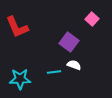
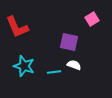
pink square: rotated 16 degrees clockwise
purple square: rotated 24 degrees counterclockwise
cyan star: moved 4 px right, 13 px up; rotated 20 degrees clockwise
